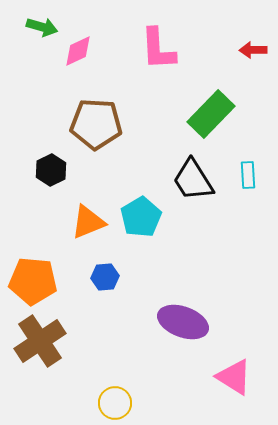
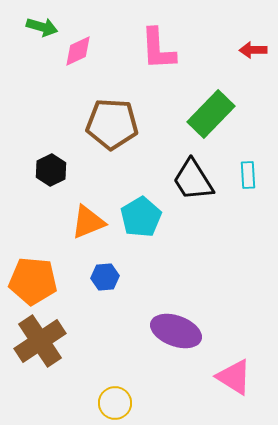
brown pentagon: moved 16 px right
purple ellipse: moved 7 px left, 9 px down
